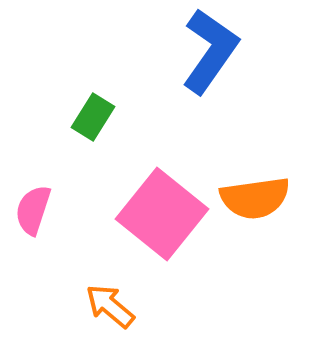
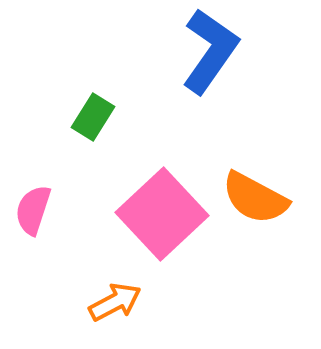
orange semicircle: rotated 36 degrees clockwise
pink square: rotated 8 degrees clockwise
orange arrow: moved 5 px right, 4 px up; rotated 112 degrees clockwise
